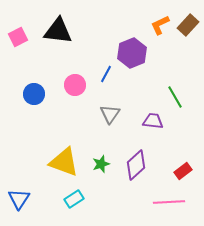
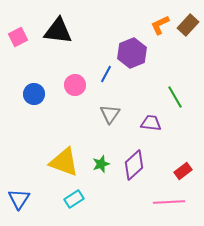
purple trapezoid: moved 2 px left, 2 px down
purple diamond: moved 2 px left
